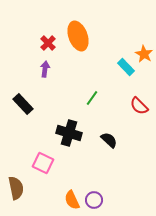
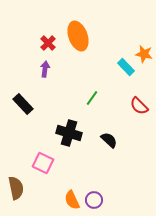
orange star: rotated 18 degrees counterclockwise
